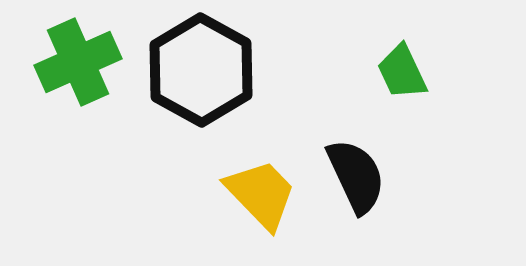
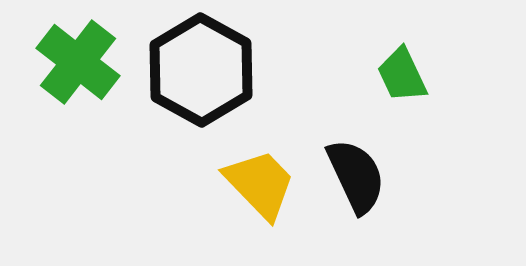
green cross: rotated 28 degrees counterclockwise
green trapezoid: moved 3 px down
yellow trapezoid: moved 1 px left, 10 px up
